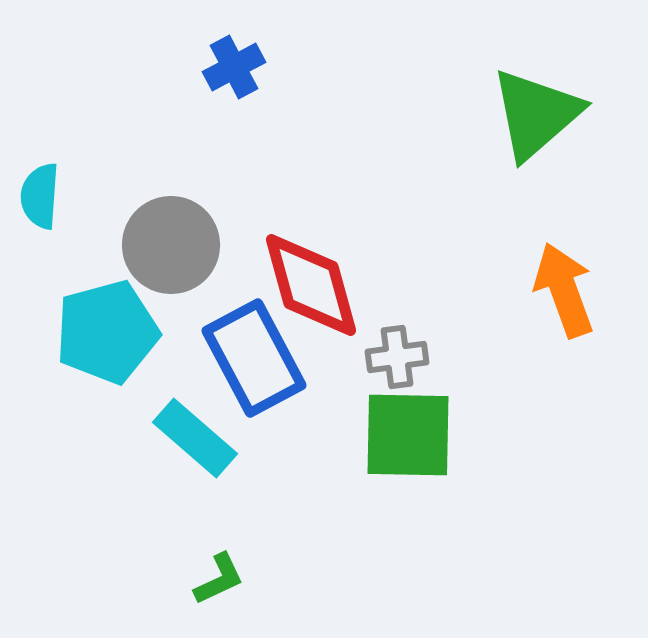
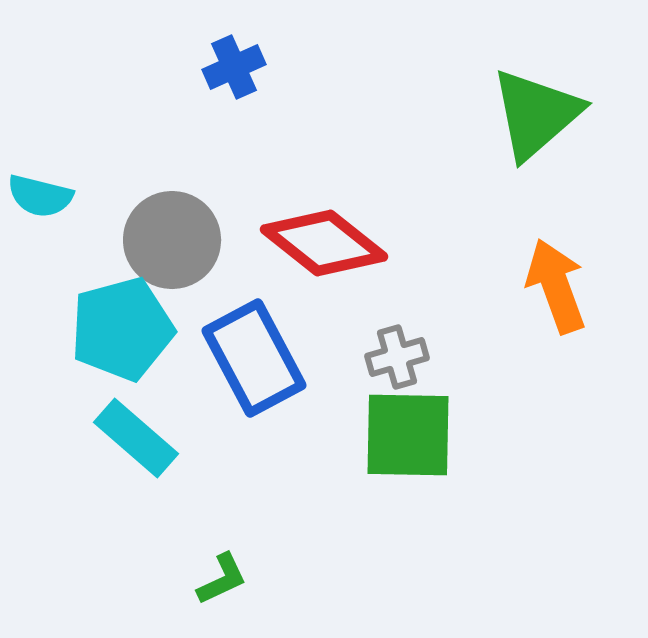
blue cross: rotated 4 degrees clockwise
cyan semicircle: rotated 80 degrees counterclockwise
gray circle: moved 1 px right, 5 px up
red diamond: moved 13 px right, 42 px up; rotated 36 degrees counterclockwise
orange arrow: moved 8 px left, 4 px up
cyan pentagon: moved 15 px right, 3 px up
gray cross: rotated 8 degrees counterclockwise
cyan rectangle: moved 59 px left
green L-shape: moved 3 px right
